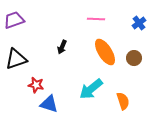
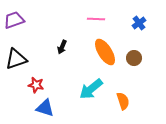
blue triangle: moved 4 px left, 4 px down
